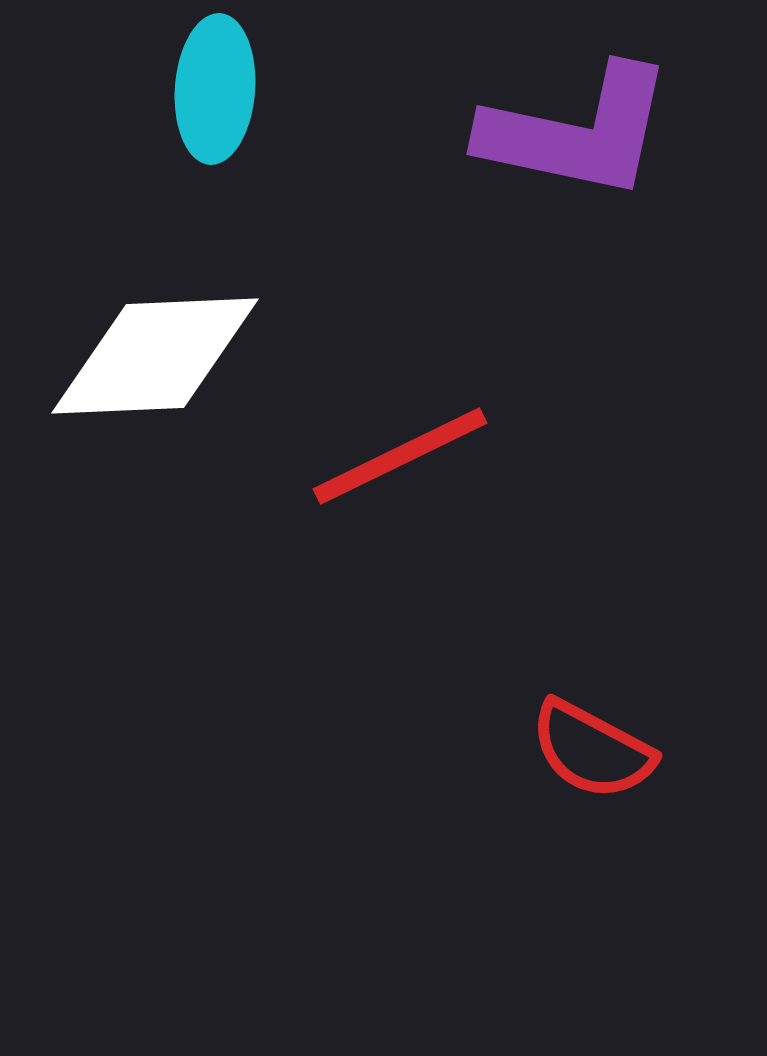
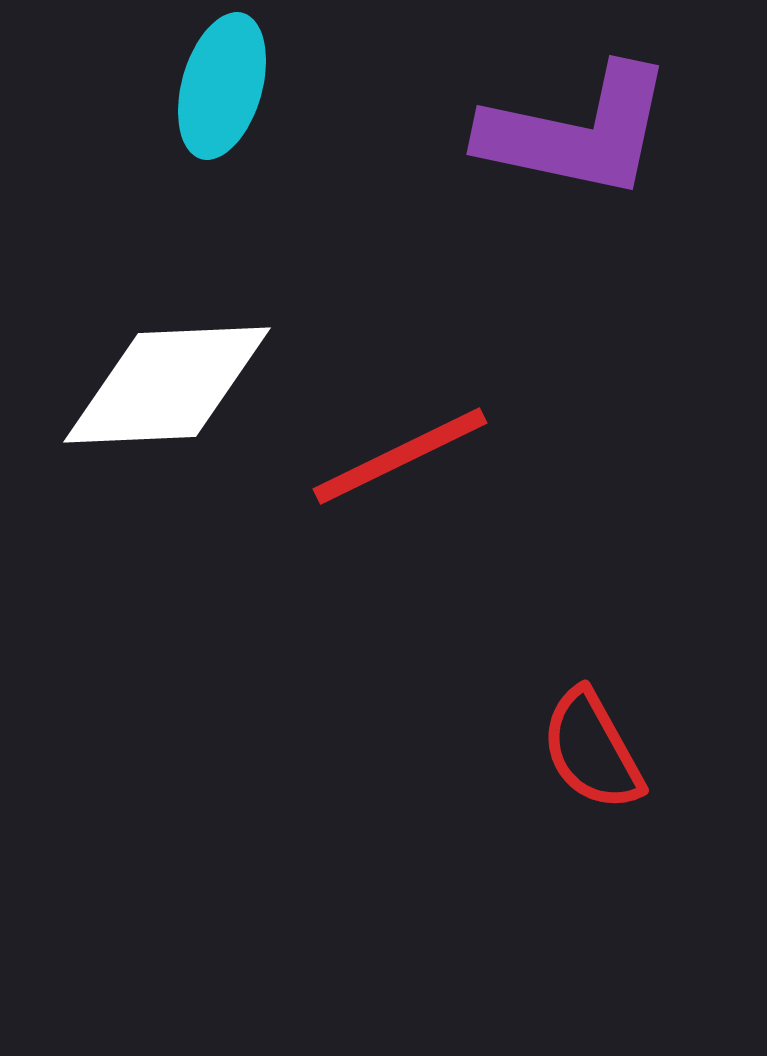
cyan ellipse: moved 7 px right, 3 px up; rotated 12 degrees clockwise
white diamond: moved 12 px right, 29 px down
red semicircle: rotated 33 degrees clockwise
